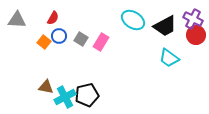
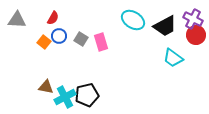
pink rectangle: rotated 48 degrees counterclockwise
cyan trapezoid: moved 4 px right
